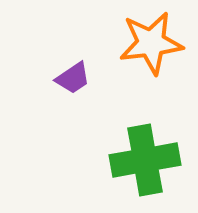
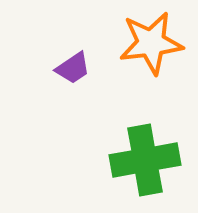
purple trapezoid: moved 10 px up
